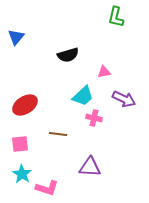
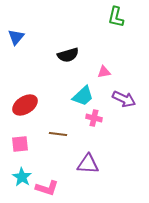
purple triangle: moved 2 px left, 3 px up
cyan star: moved 3 px down
